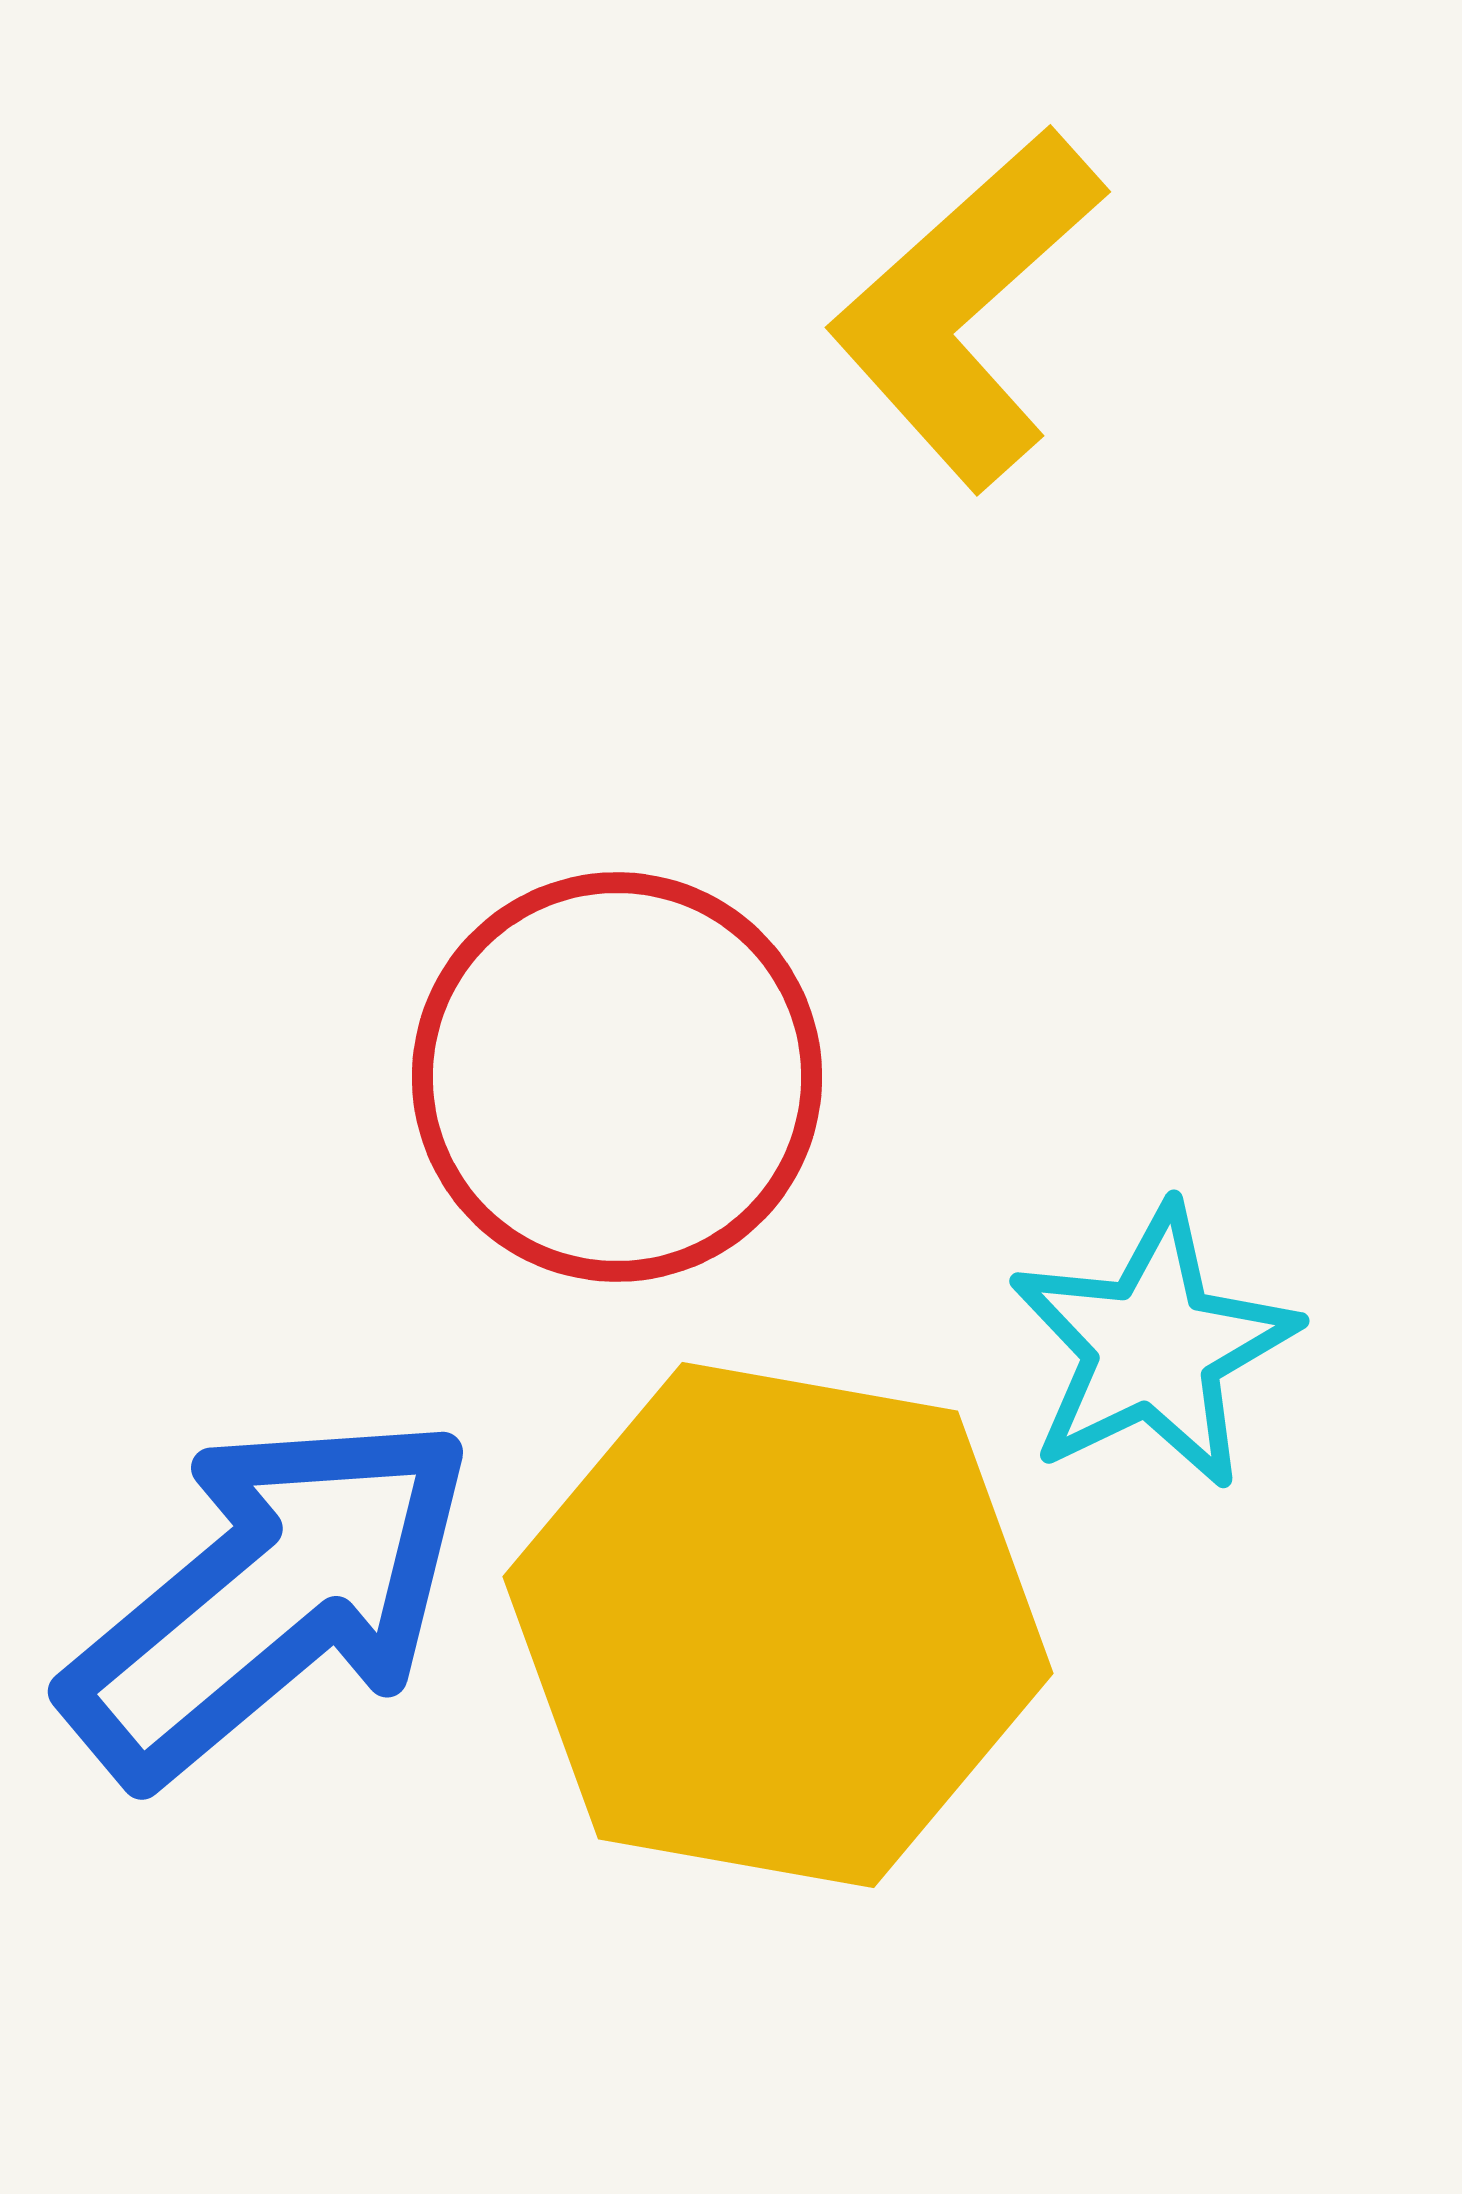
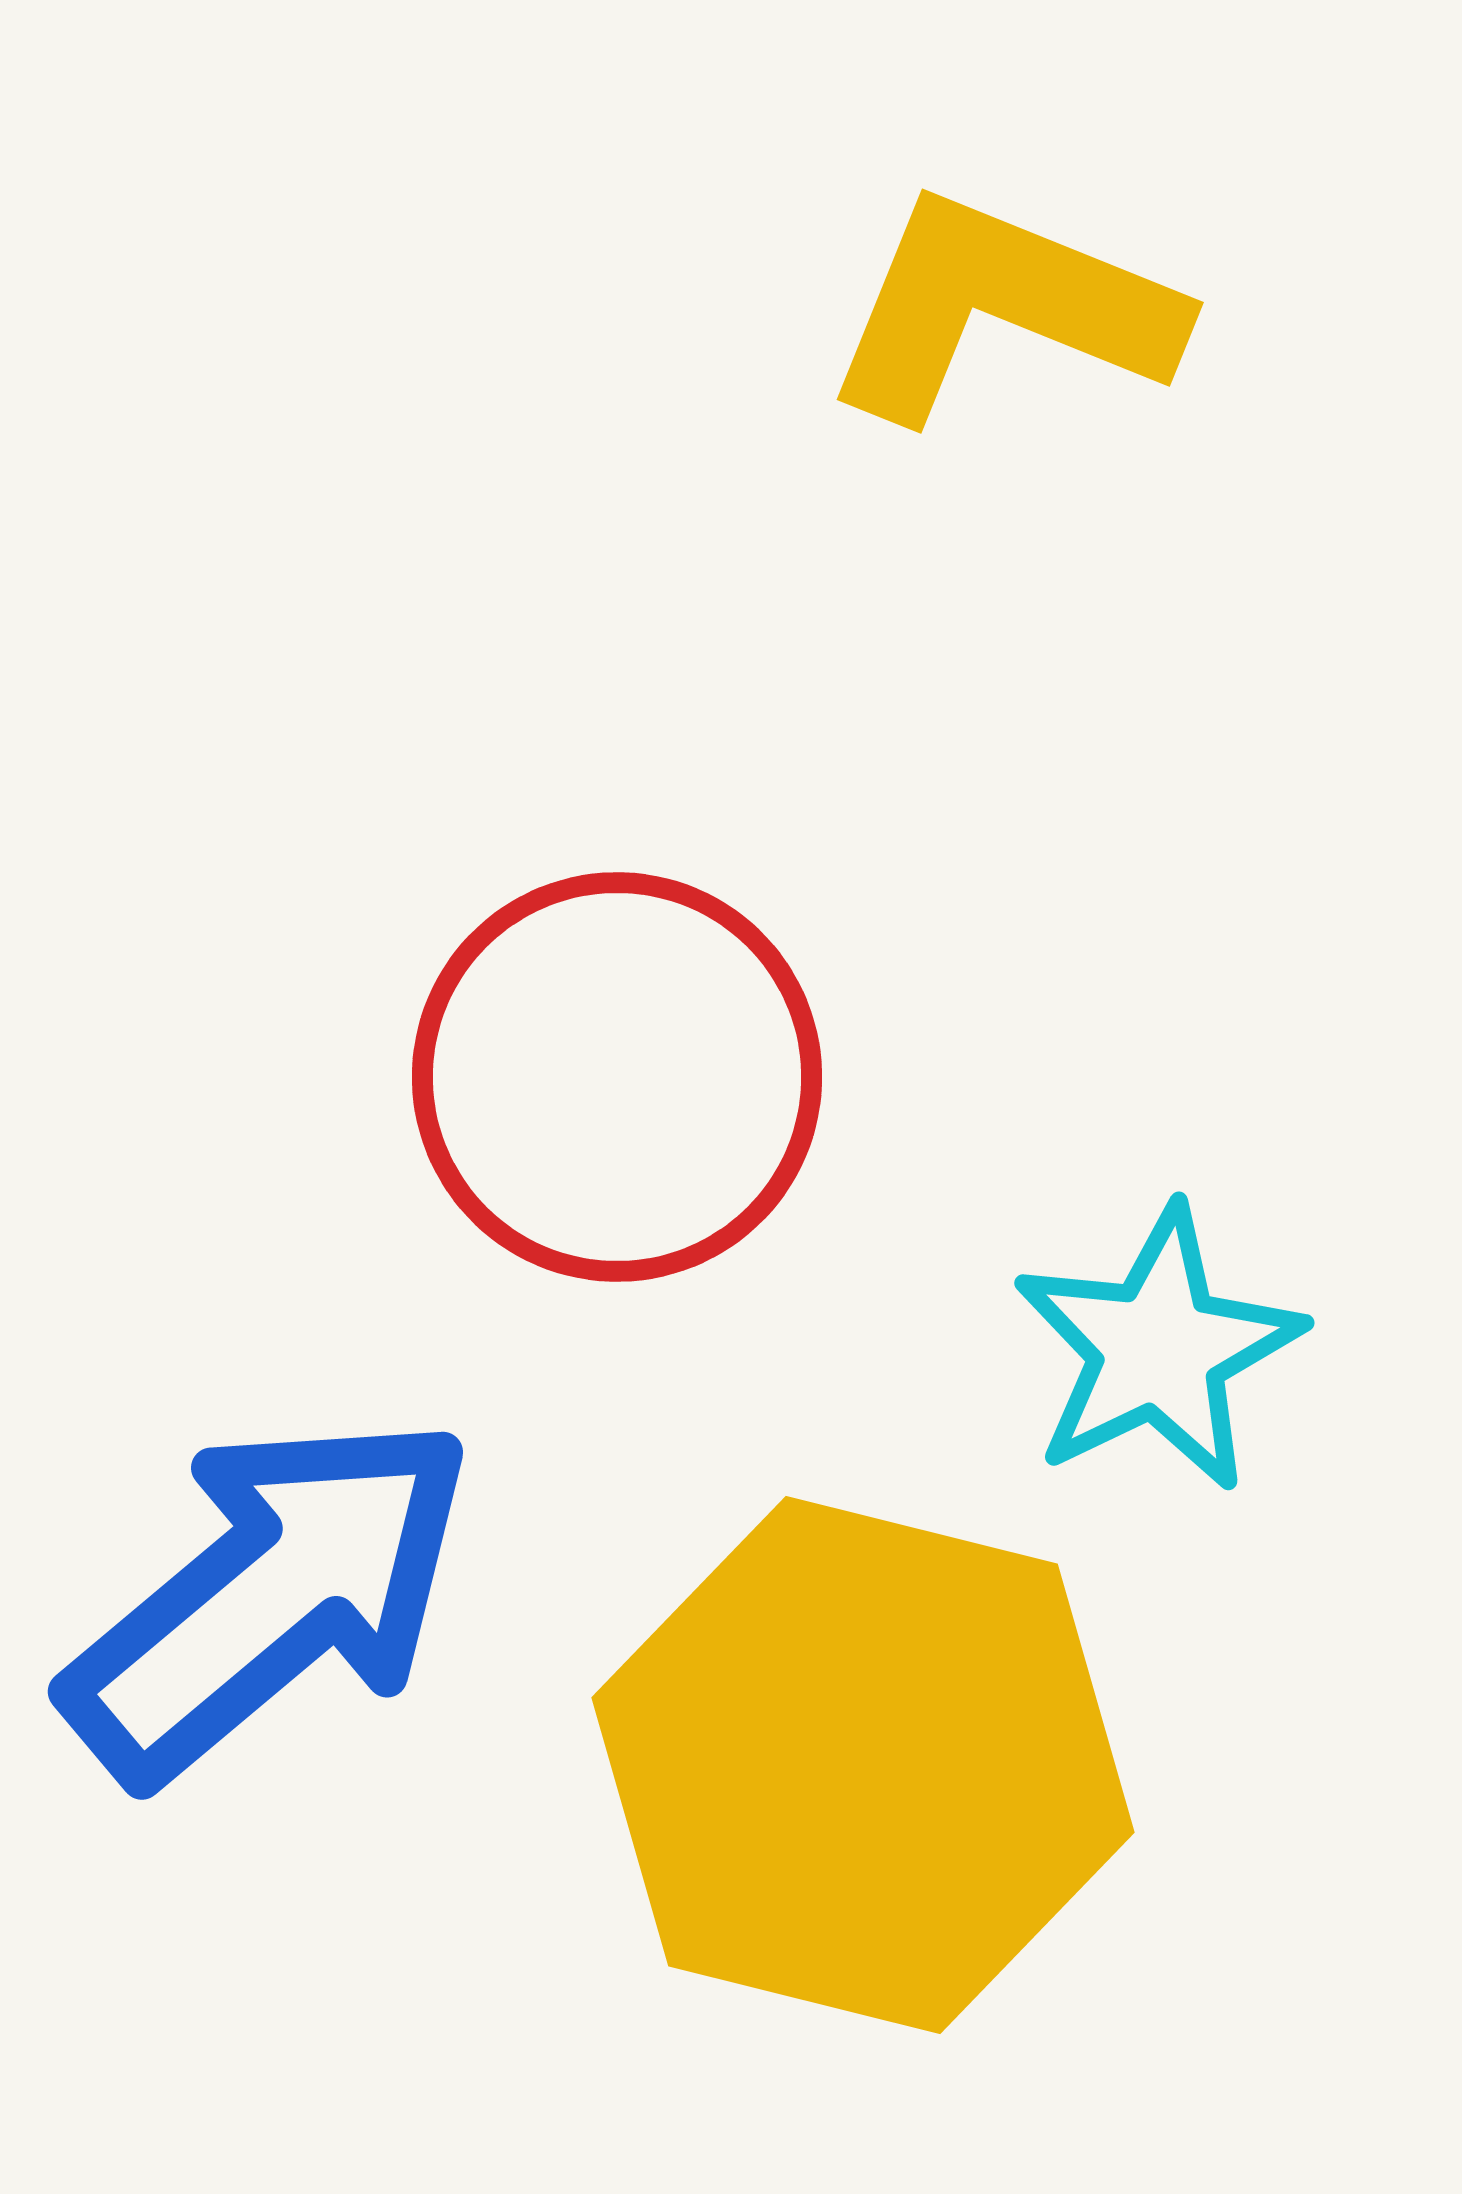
yellow L-shape: moved 35 px right; rotated 64 degrees clockwise
cyan star: moved 5 px right, 2 px down
yellow hexagon: moved 85 px right, 140 px down; rotated 4 degrees clockwise
